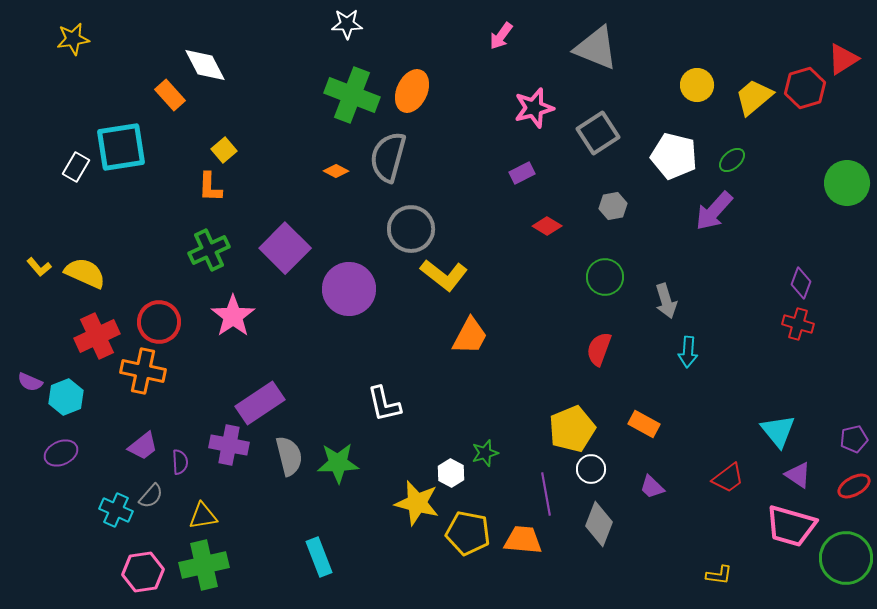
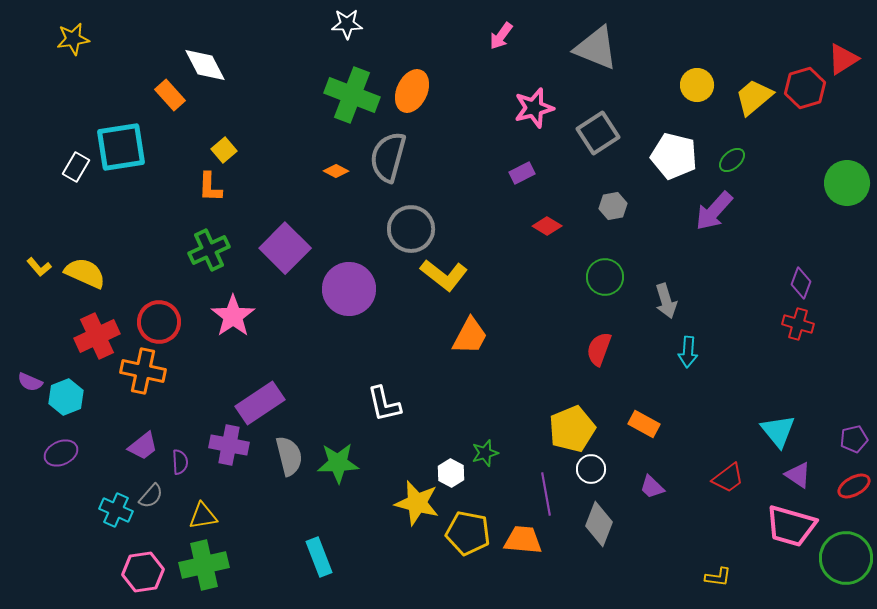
yellow L-shape at (719, 575): moved 1 px left, 2 px down
